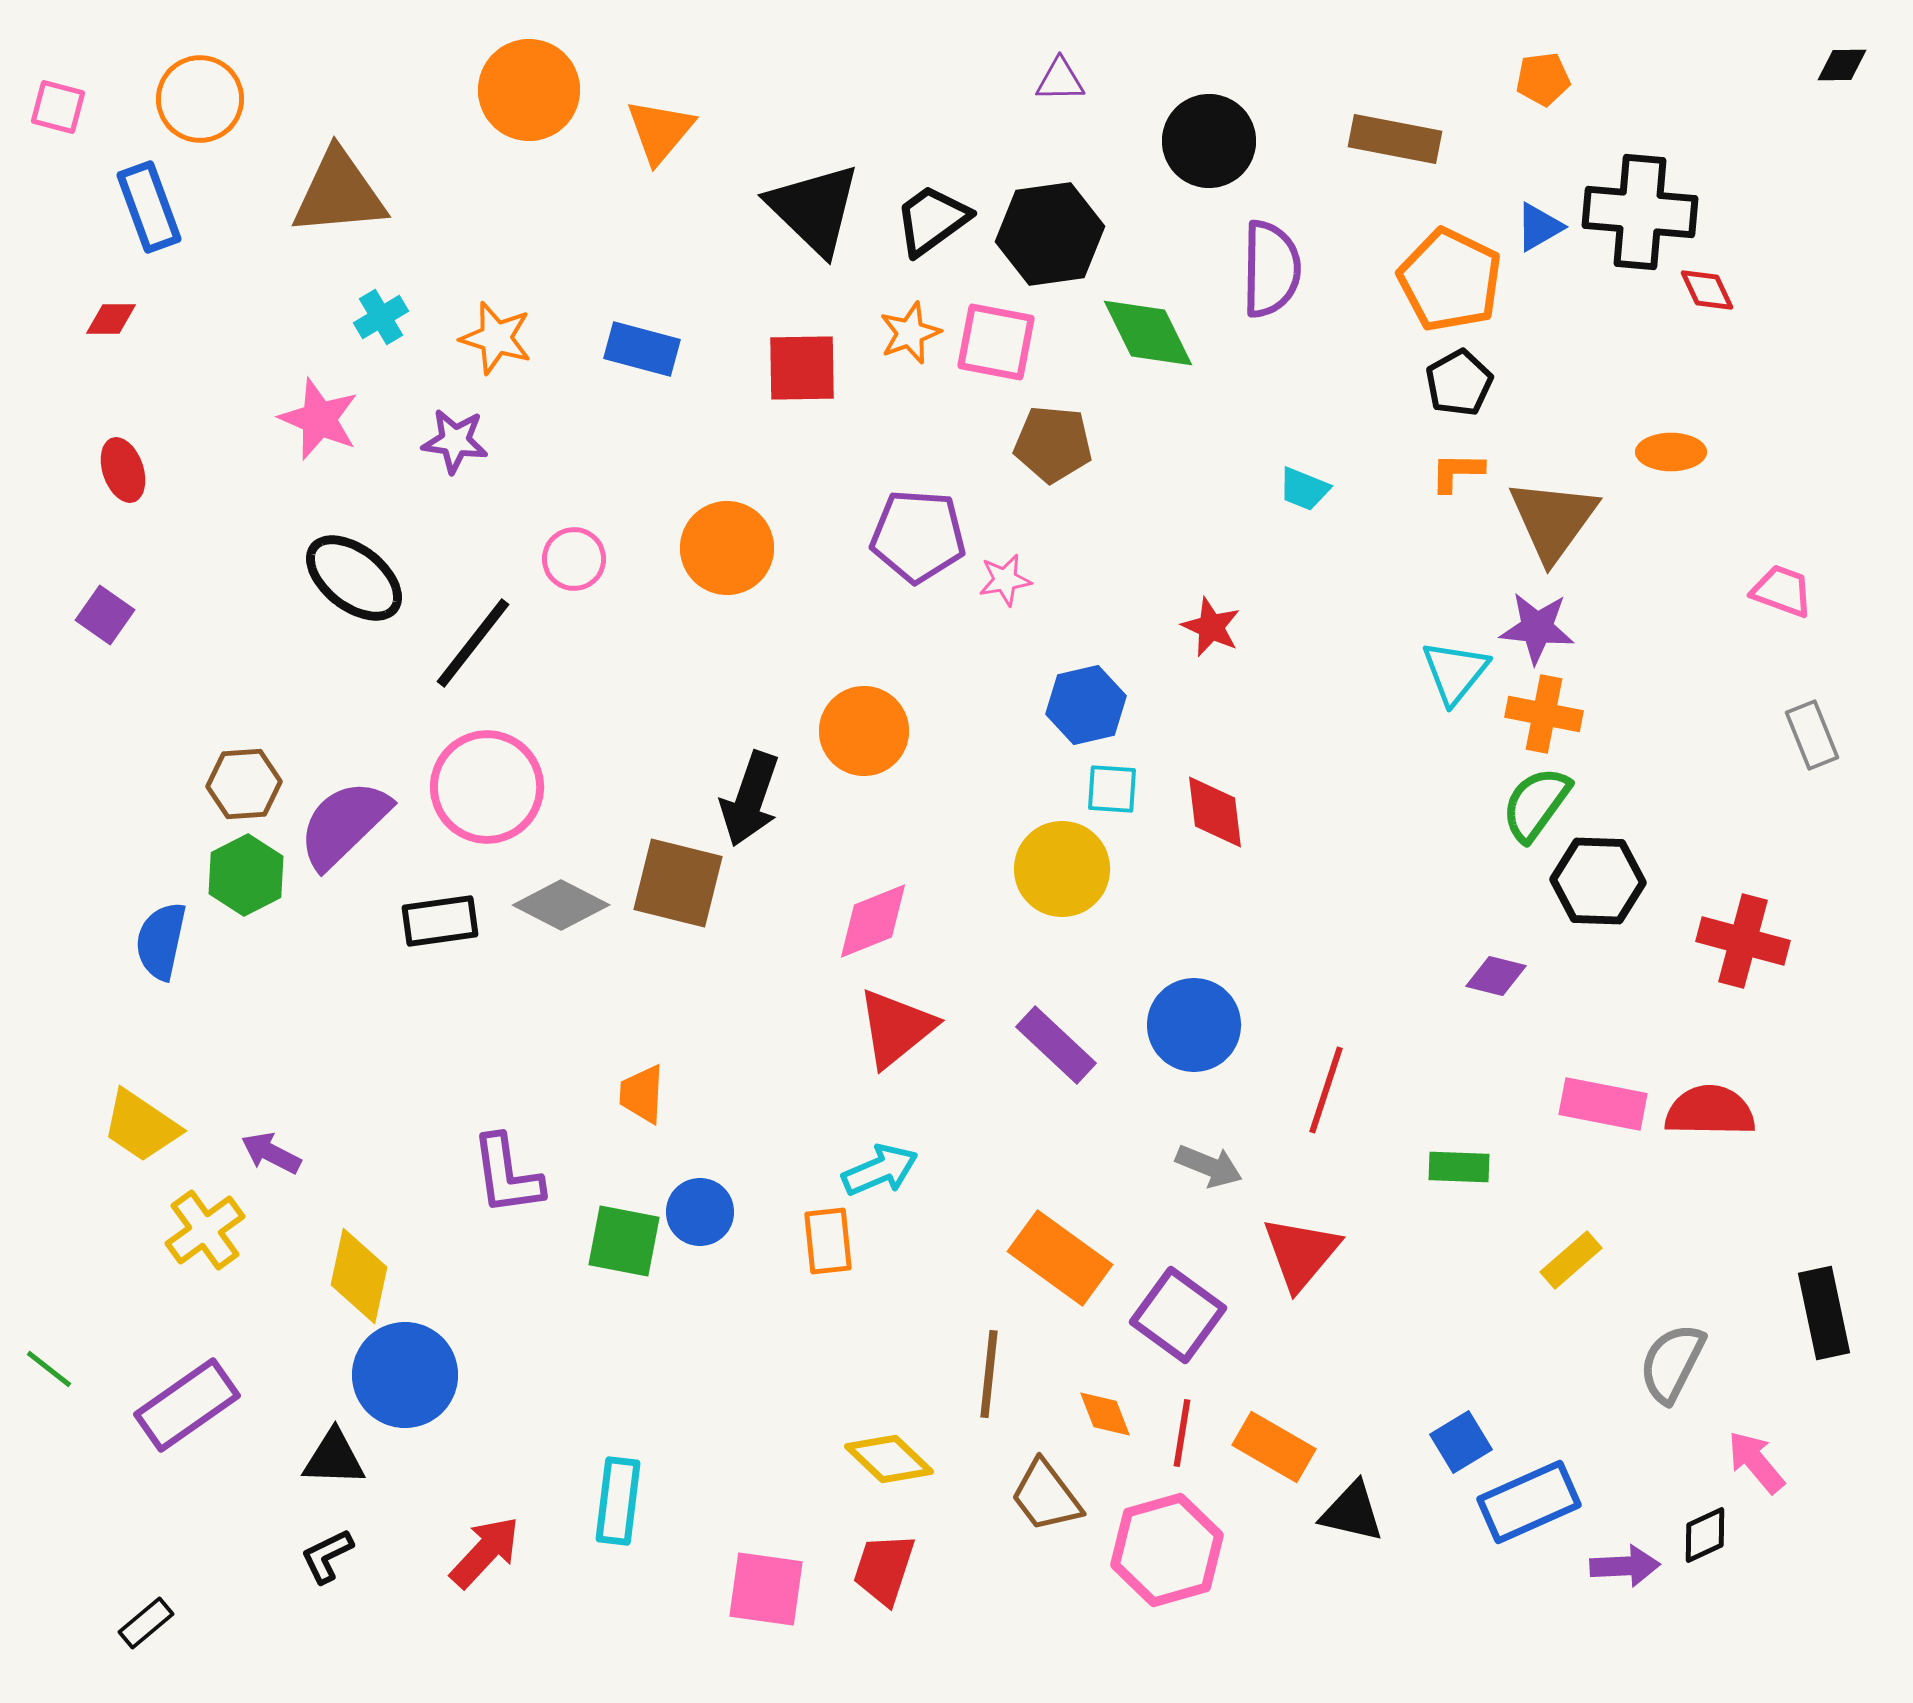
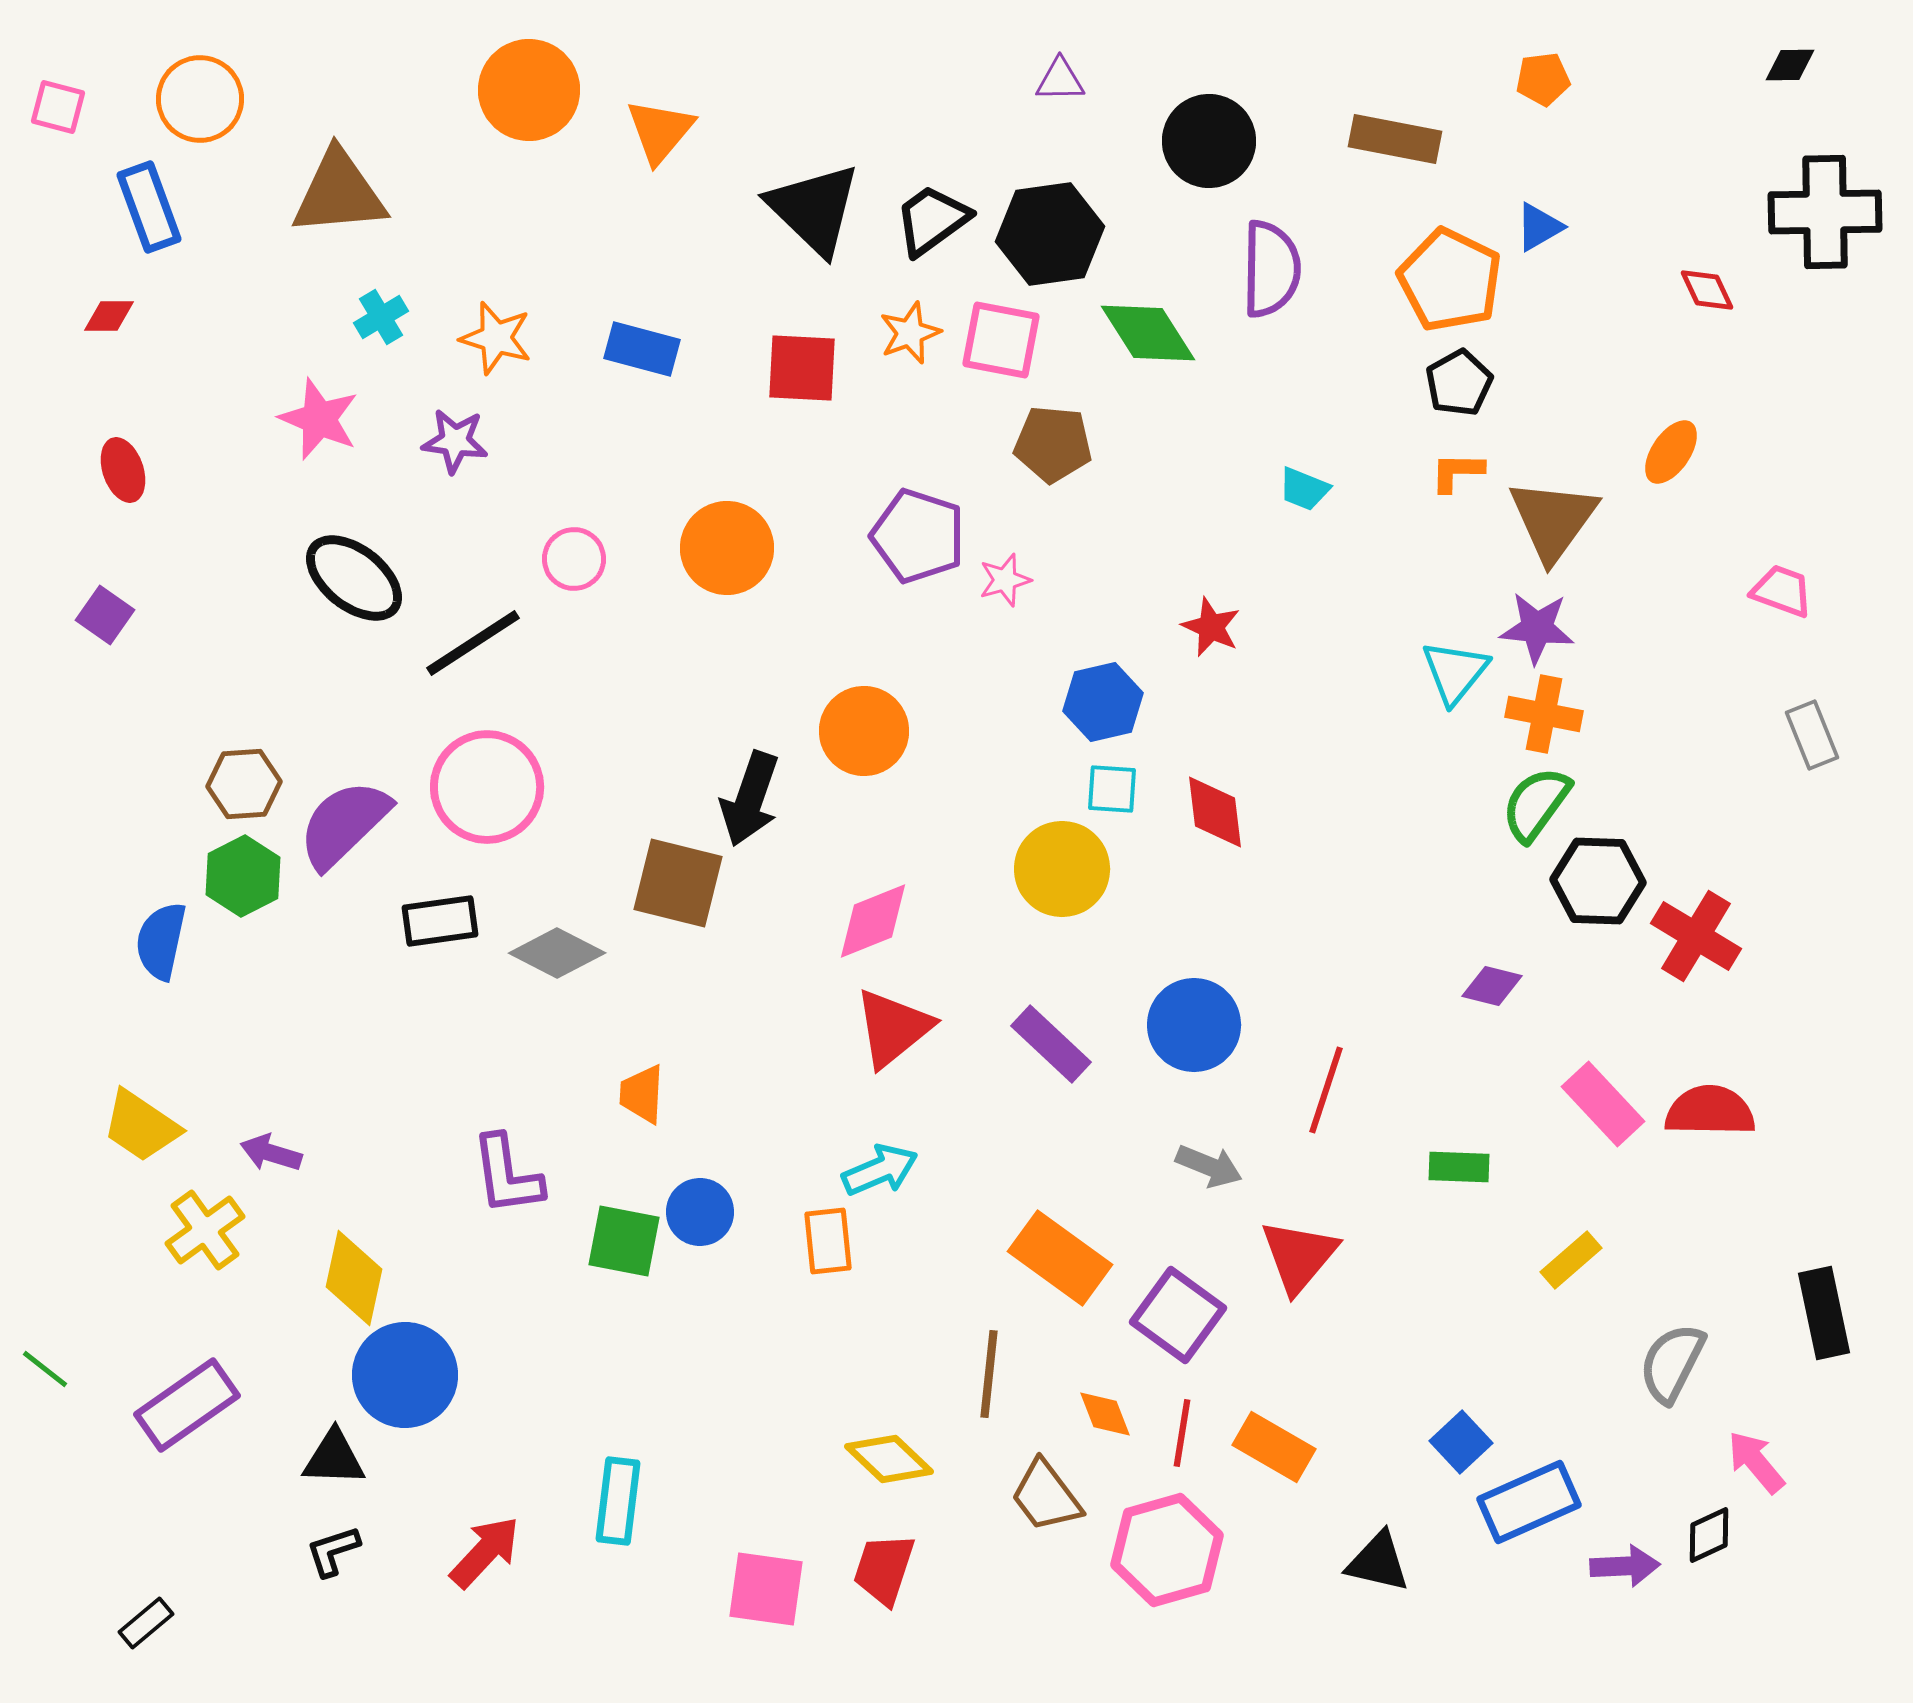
black diamond at (1842, 65): moved 52 px left
black cross at (1640, 212): moved 185 px right; rotated 6 degrees counterclockwise
red diamond at (111, 319): moved 2 px left, 3 px up
green diamond at (1148, 333): rotated 6 degrees counterclockwise
pink square at (996, 342): moved 5 px right, 2 px up
red square at (802, 368): rotated 4 degrees clockwise
orange ellipse at (1671, 452): rotated 56 degrees counterclockwise
purple pentagon at (918, 536): rotated 14 degrees clockwise
pink star at (1005, 580): rotated 6 degrees counterclockwise
black line at (473, 643): rotated 19 degrees clockwise
blue hexagon at (1086, 705): moved 17 px right, 3 px up
green hexagon at (246, 875): moved 3 px left, 1 px down
gray diamond at (561, 905): moved 4 px left, 48 px down
red cross at (1743, 941): moved 47 px left, 5 px up; rotated 16 degrees clockwise
purple diamond at (1496, 976): moved 4 px left, 10 px down
red triangle at (896, 1028): moved 3 px left
purple rectangle at (1056, 1045): moved 5 px left, 1 px up
pink rectangle at (1603, 1104): rotated 36 degrees clockwise
purple arrow at (271, 1153): rotated 10 degrees counterclockwise
red triangle at (1301, 1253): moved 2 px left, 3 px down
yellow diamond at (359, 1276): moved 5 px left, 2 px down
green line at (49, 1369): moved 4 px left
blue square at (1461, 1442): rotated 12 degrees counterclockwise
black triangle at (1352, 1512): moved 26 px right, 50 px down
black diamond at (1705, 1535): moved 4 px right
black L-shape at (327, 1556): moved 6 px right, 5 px up; rotated 8 degrees clockwise
